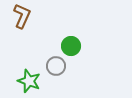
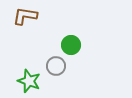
brown L-shape: moved 3 px right; rotated 105 degrees counterclockwise
green circle: moved 1 px up
